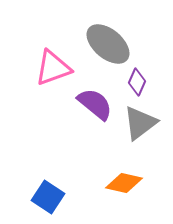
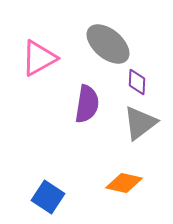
pink triangle: moved 14 px left, 10 px up; rotated 9 degrees counterclockwise
purple diamond: rotated 20 degrees counterclockwise
purple semicircle: moved 8 px left; rotated 60 degrees clockwise
